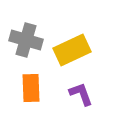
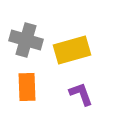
yellow rectangle: rotated 9 degrees clockwise
orange rectangle: moved 4 px left, 1 px up
